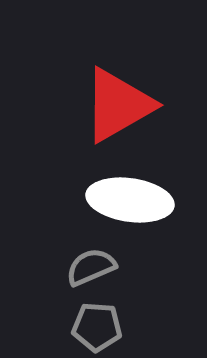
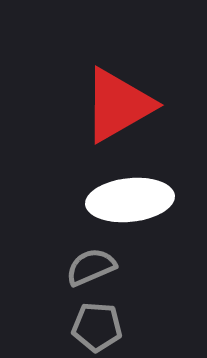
white ellipse: rotated 14 degrees counterclockwise
